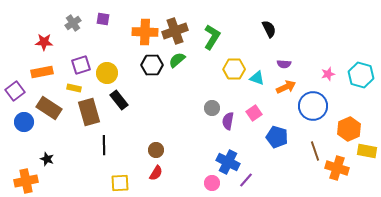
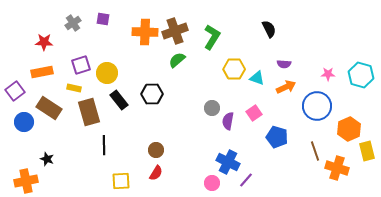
black hexagon at (152, 65): moved 29 px down
pink star at (328, 74): rotated 16 degrees clockwise
blue circle at (313, 106): moved 4 px right
yellow rectangle at (367, 151): rotated 66 degrees clockwise
yellow square at (120, 183): moved 1 px right, 2 px up
